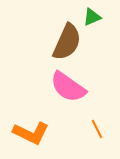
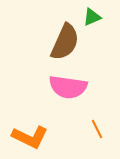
brown semicircle: moved 2 px left
pink semicircle: rotated 27 degrees counterclockwise
orange L-shape: moved 1 px left, 4 px down
